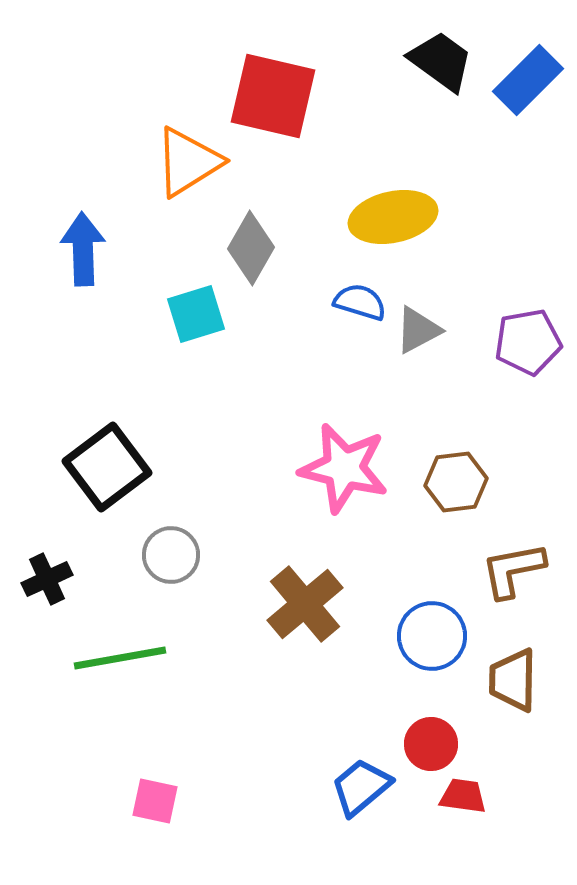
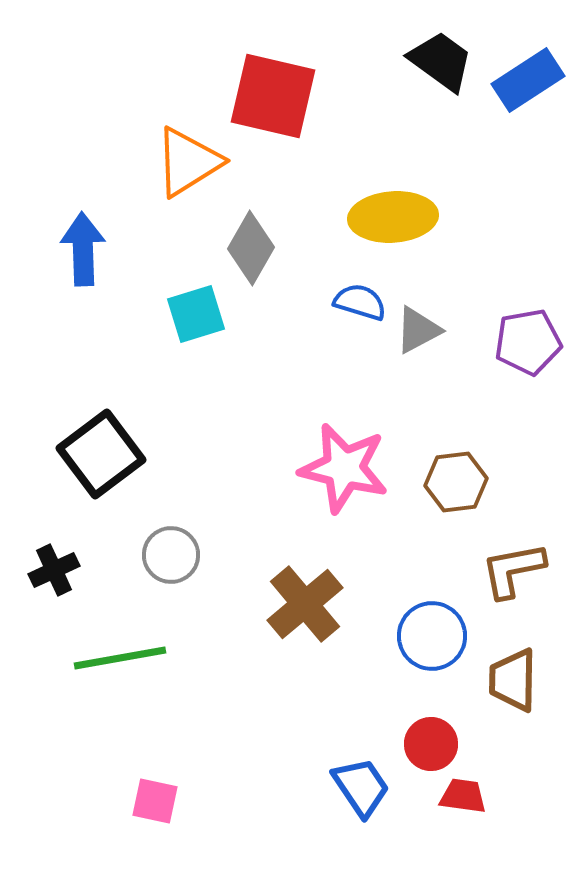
blue rectangle: rotated 12 degrees clockwise
yellow ellipse: rotated 8 degrees clockwise
black square: moved 6 px left, 13 px up
black cross: moved 7 px right, 9 px up
blue trapezoid: rotated 96 degrees clockwise
